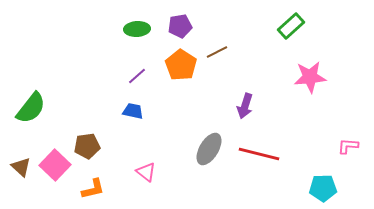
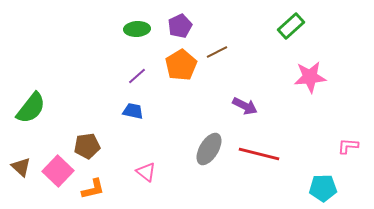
purple pentagon: rotated 15 degrees counterclockwise
orange pentagon: rotated 8 degrees clockwise
purple arrow: rotated 80 degrees counterclockwise
pink square: moved 3 px right, 6 px down
